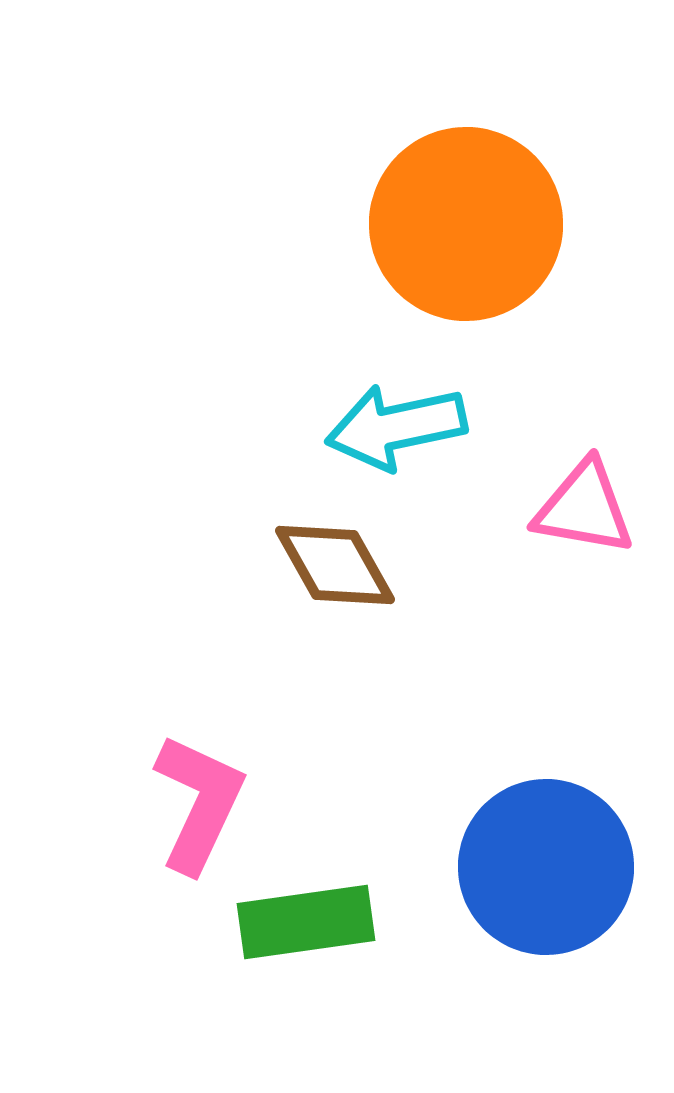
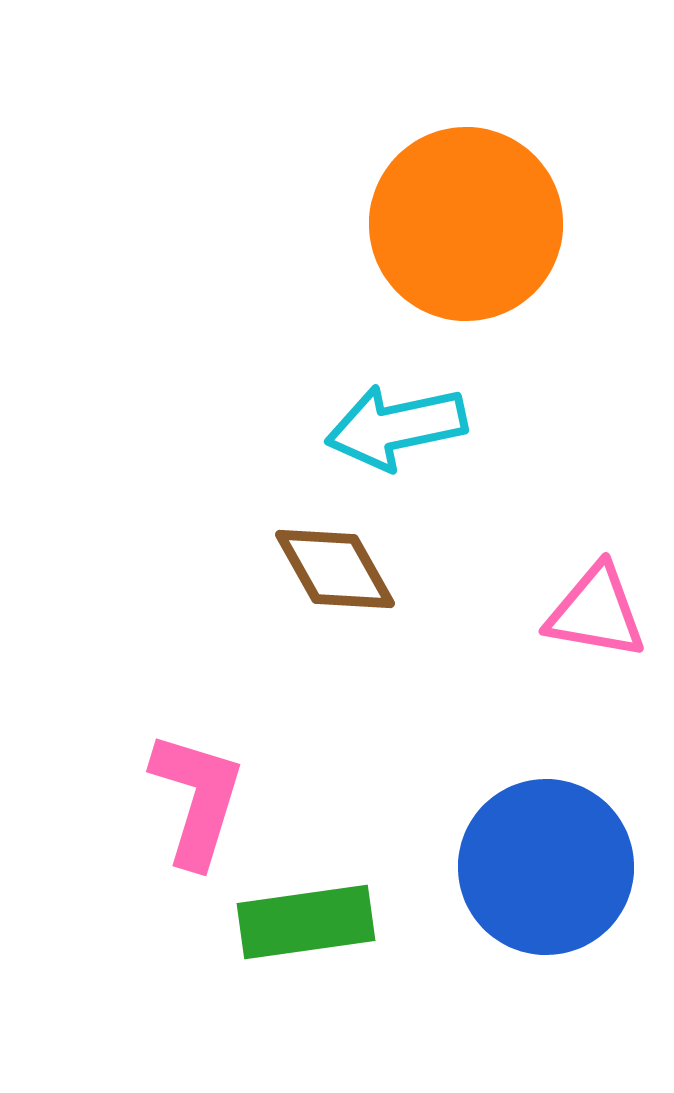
pink triangle: moved 12 px right, 104 px down
brown diamond: moved 4 px down
pink L-shape: moved 2 px left, 4 px up; rotated 8 degrees counterclockwise
